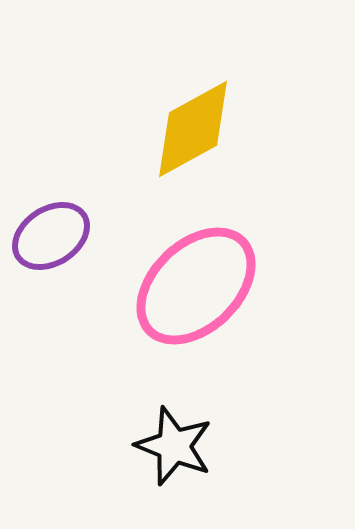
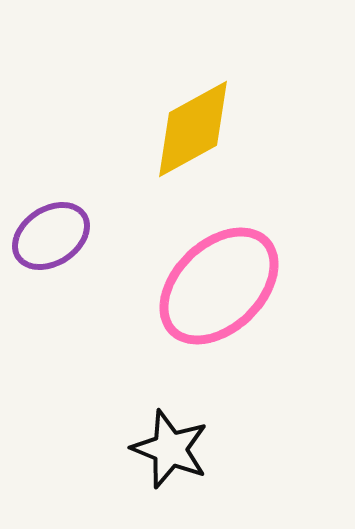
pink ellipse: moved 23 px right
black star: moved 4 px left, 3 px down
